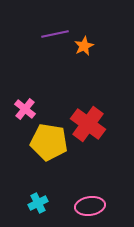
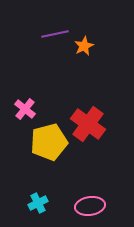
yellow pentagon: rotated 24 degrees counterclockwise
